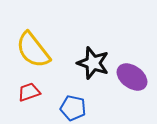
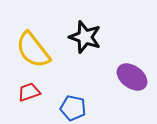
black star: moved 8 px left, 26 px up
